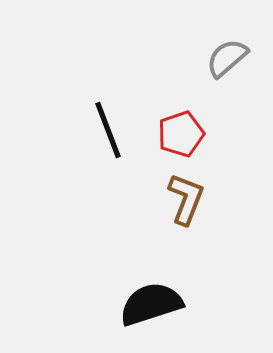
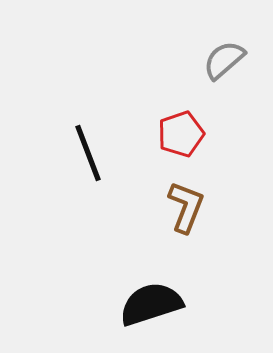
gray semicircle: moved 3 px left, 2 px down
black line: moved 20 px left, 23 px down
brown L-shape: moved 8 px down
